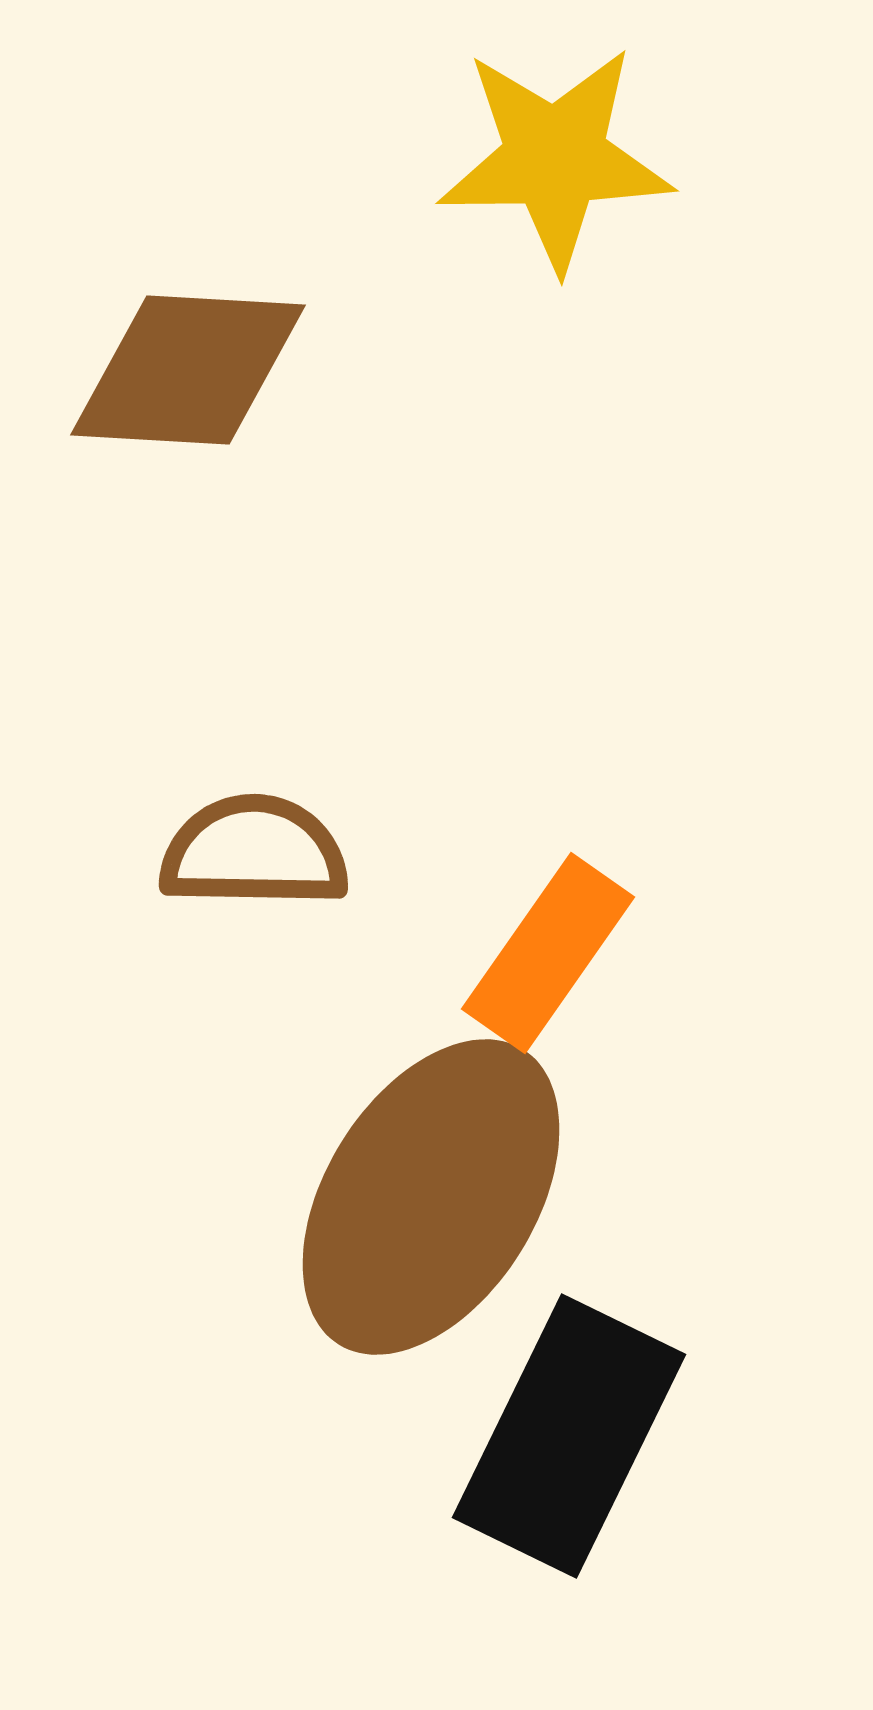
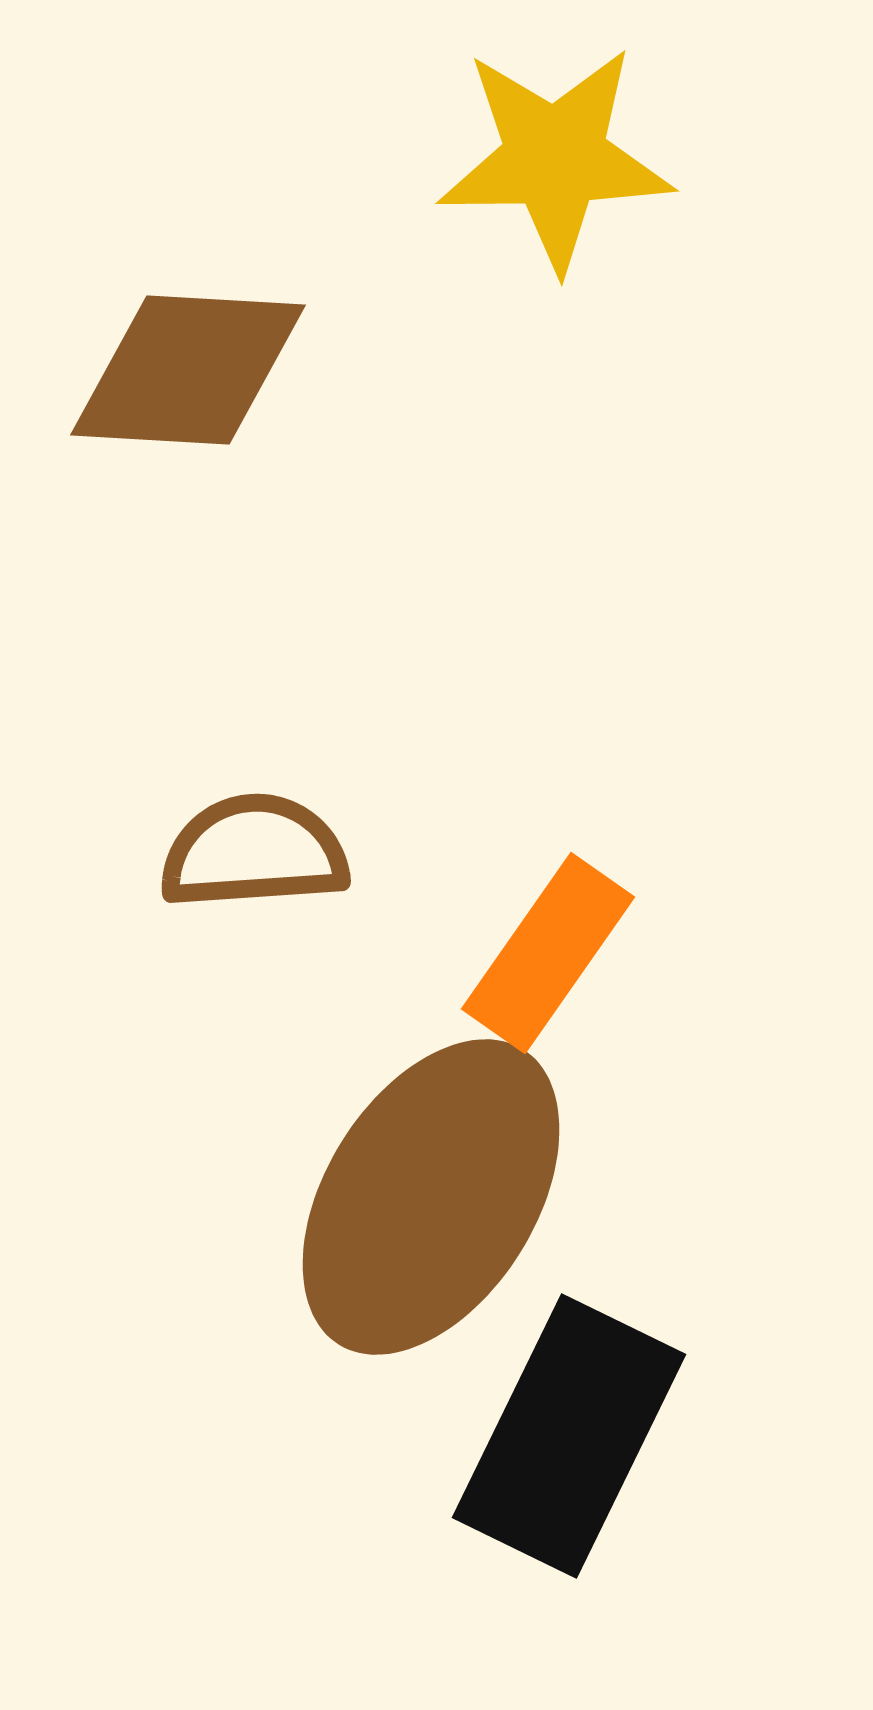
brown semicircle: rotated 5 degrees counterclockwise
